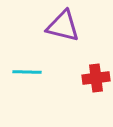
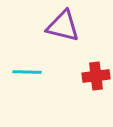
red cross: moved 2 px up
